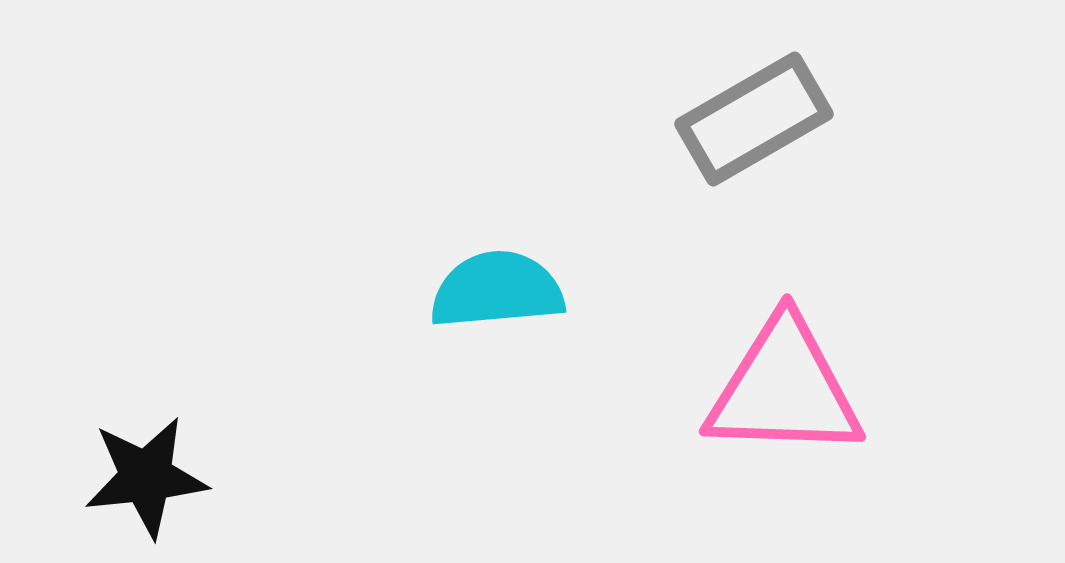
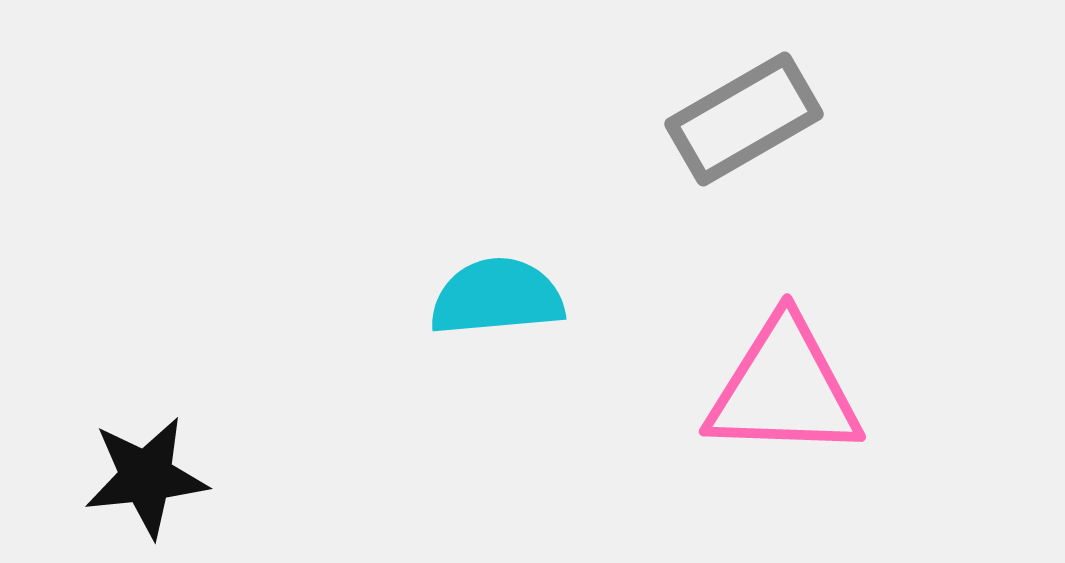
gray rectangle: moved 10 px left
cyan semicircle: moved 7 px down
